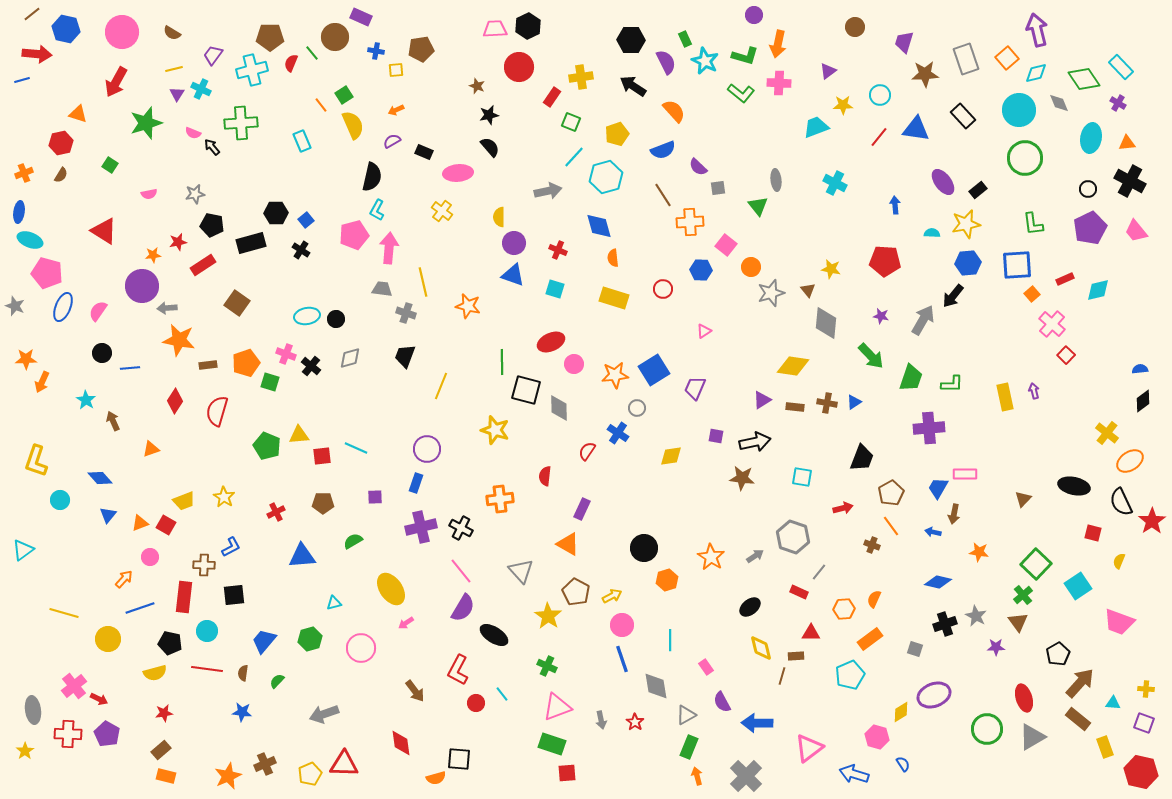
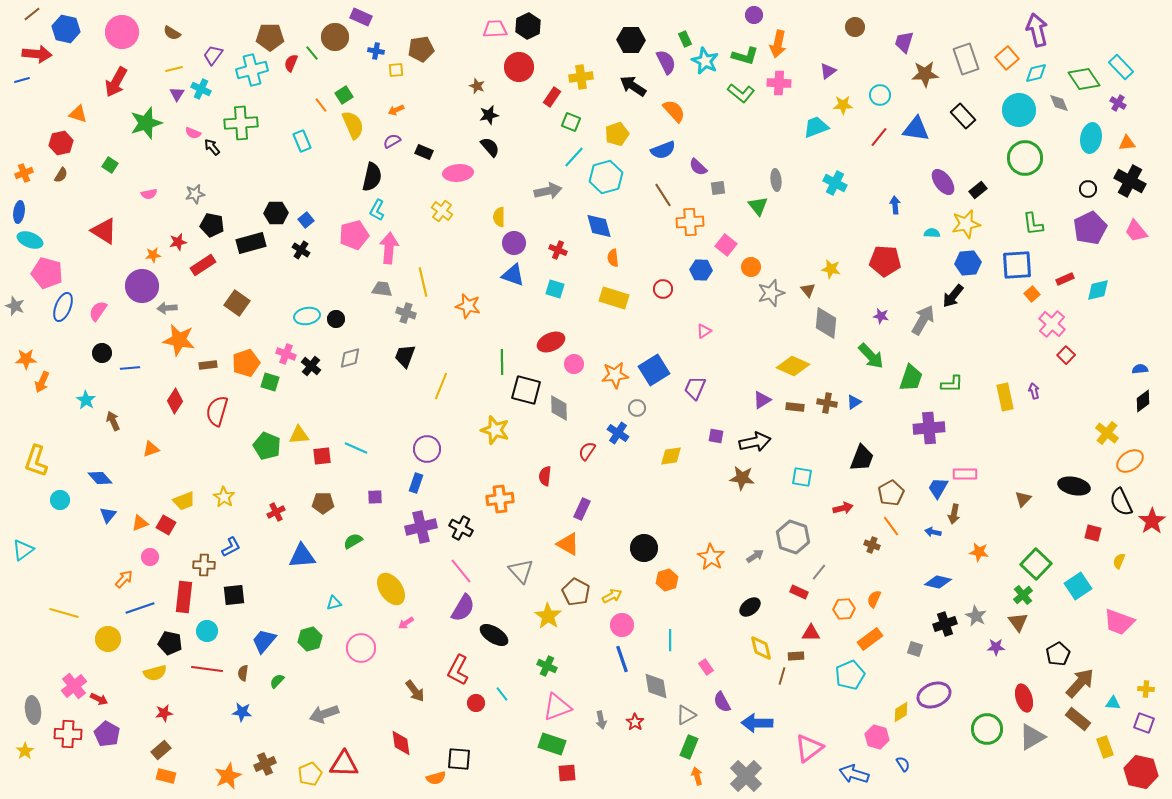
yellow diamond at (793, 366): rotated 16 degrees clockwise
